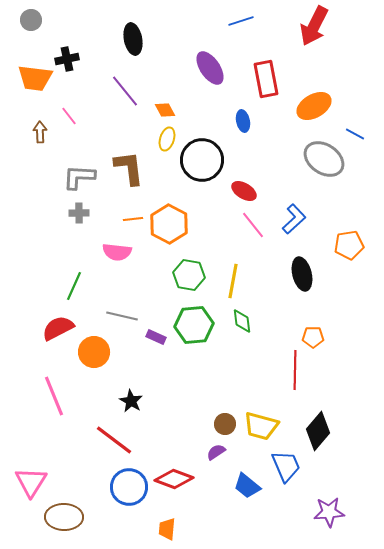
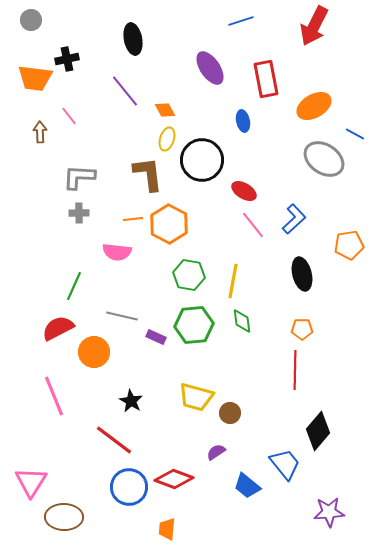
brown L-shape at (129, 168): moved 19 px right, 6 px down
orange pentagon at (313, 337): moved 11 px left, 8 px up
brown circle at (225, 424): moved 5 px right, 11 px up
yellow trapezoid at (261, 426): moved 65 px left, 29 px up
blue trapezoid at (286, 466): moved 1 px left, 2 px up; rotated 16 degrees counterclockwise
